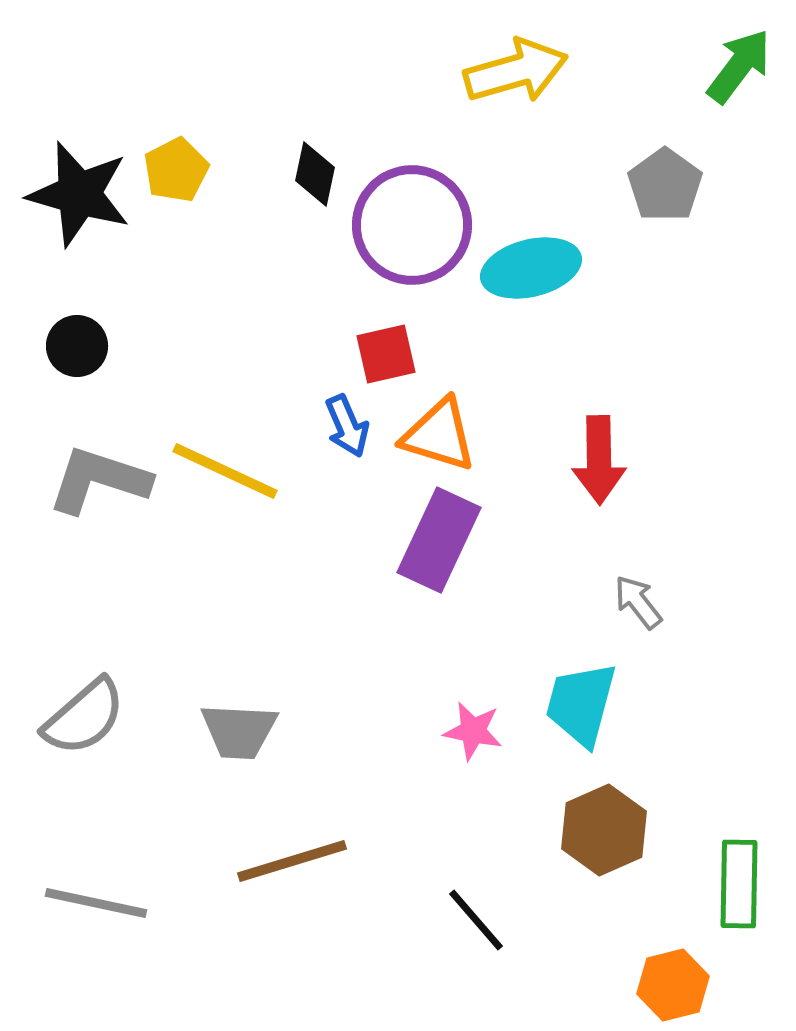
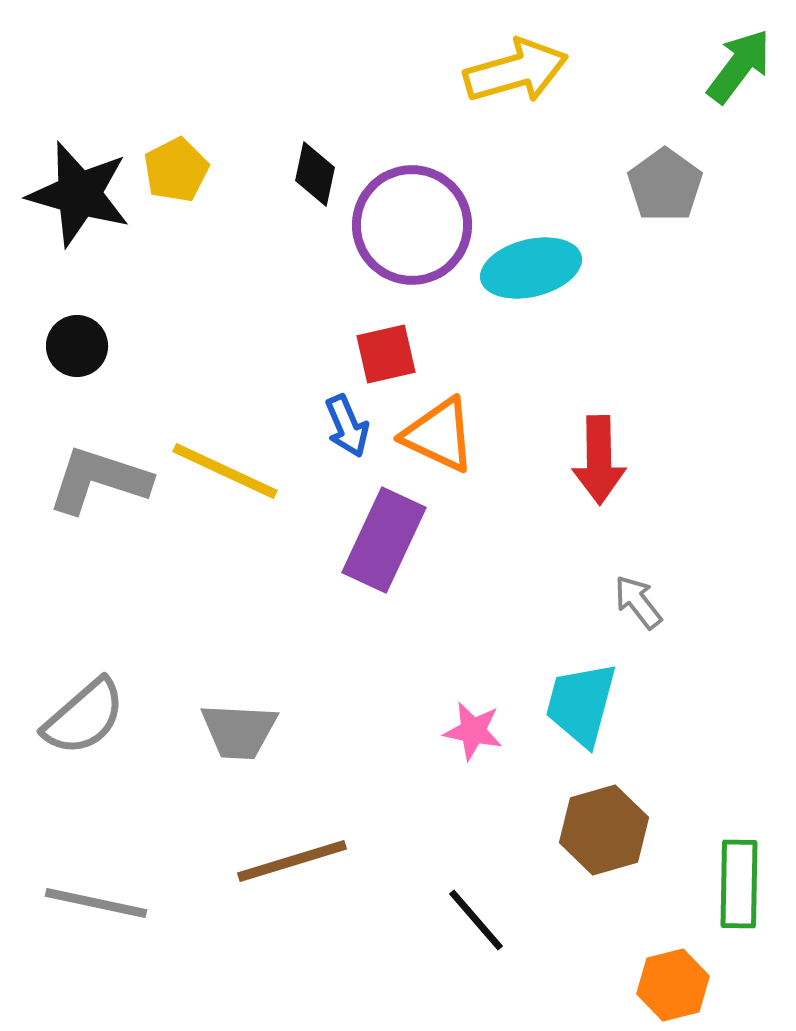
orange triangle: rotated 8 degrees clockwise
purple rectangle: moved 55 px left
brown hexagon: rotated 8 degrees clockwise
